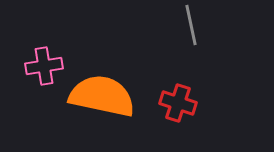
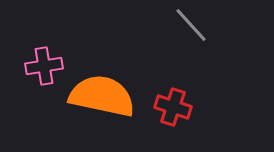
gray line: rotated 30 degrees counterclockwise
red cross: moved 5 px left, 4 px down
